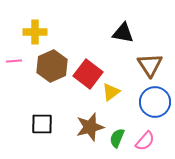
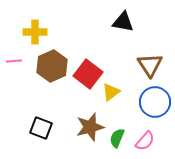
black triangle: moved 11 px up
black square: moved 1 px left, 4 px down; rotated 20 degrees clockwise
